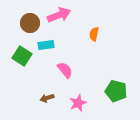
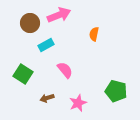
cyan rectangle: rotated 21 degrees counterclockwise
green square: moved 1 px right, 18 px down
